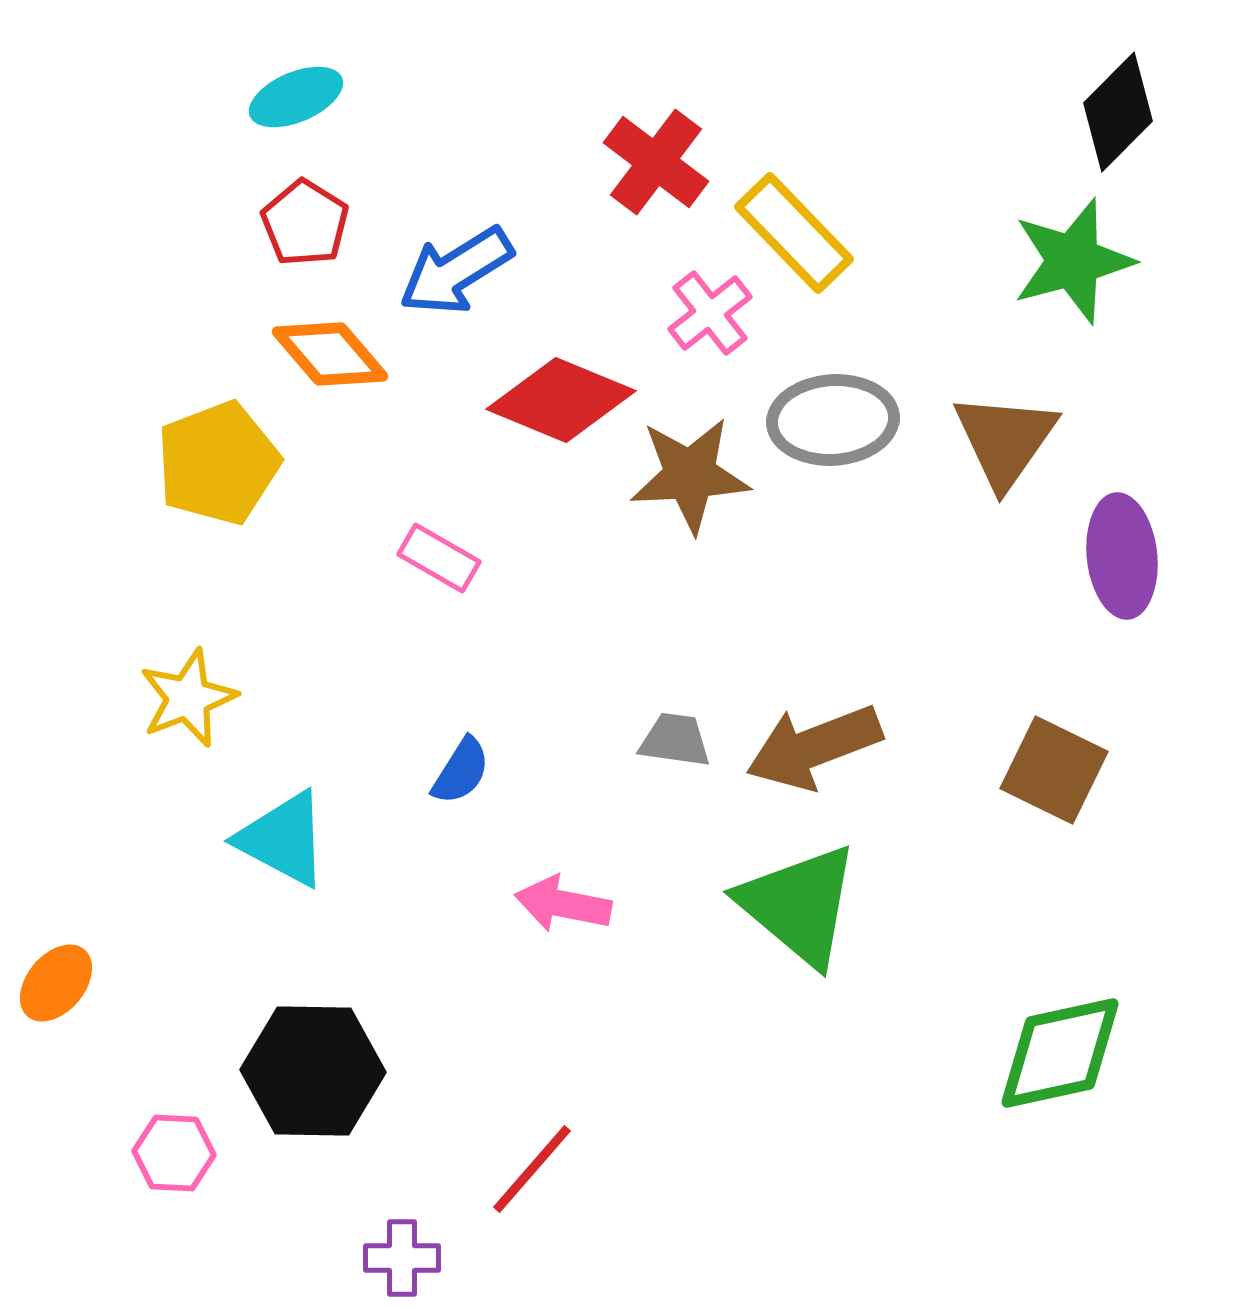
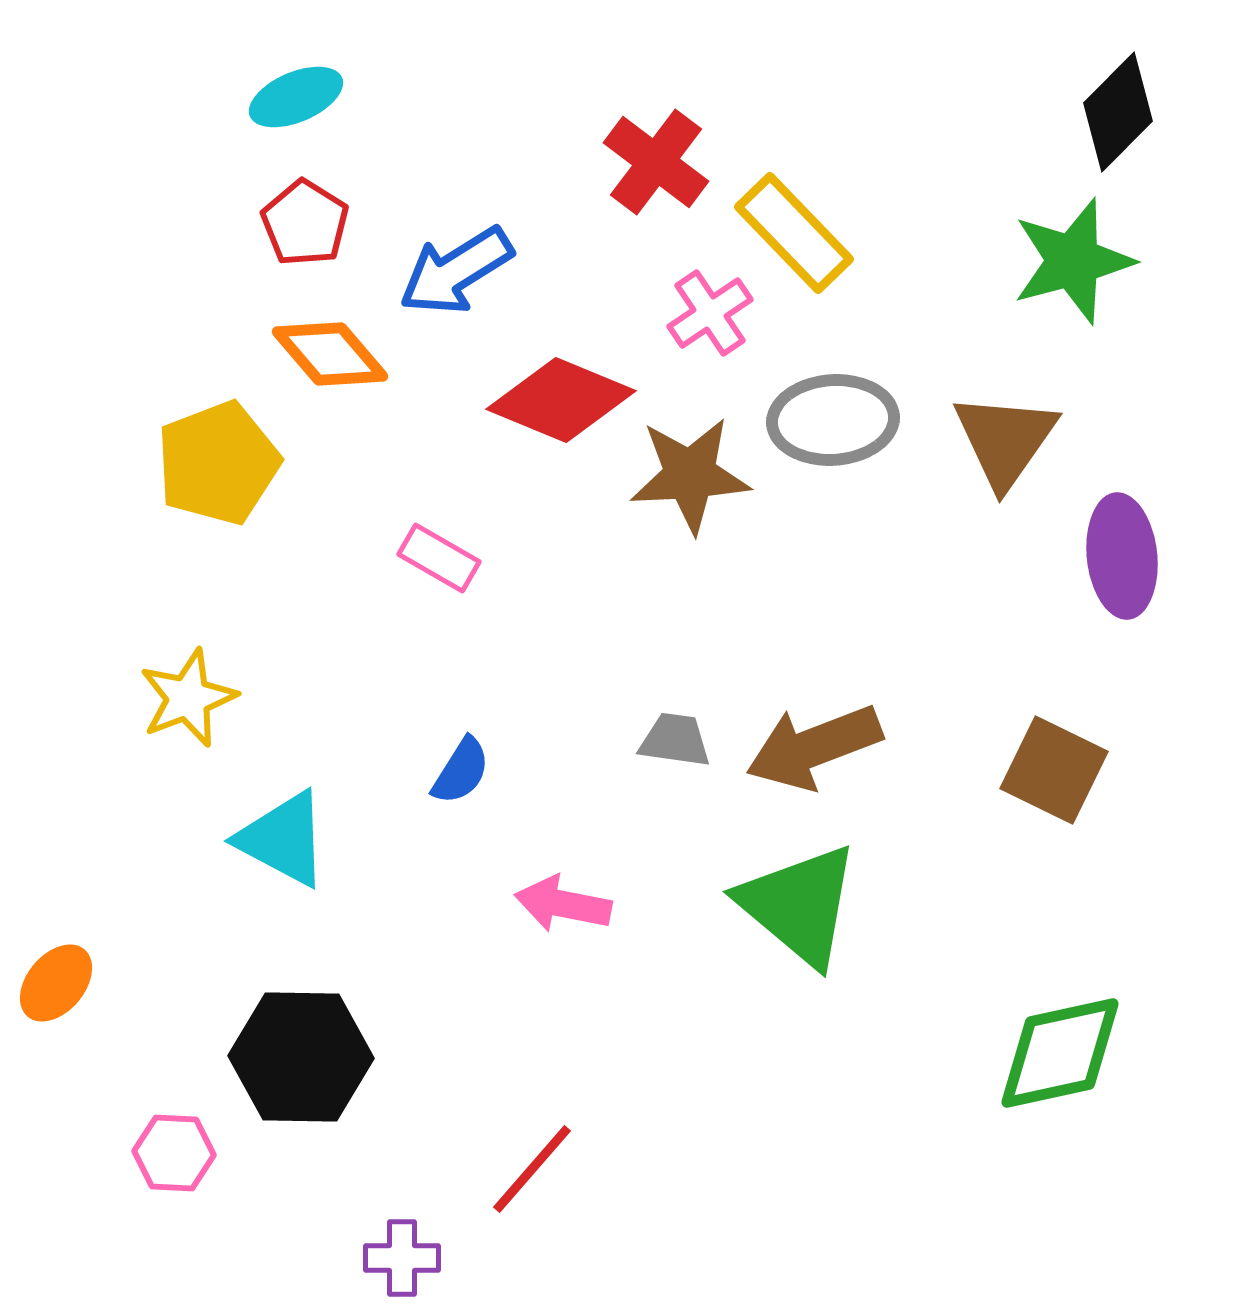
pink cross: rotated 4 degrees clockwise
black hexagon: moved 12 px left, 14 px up
